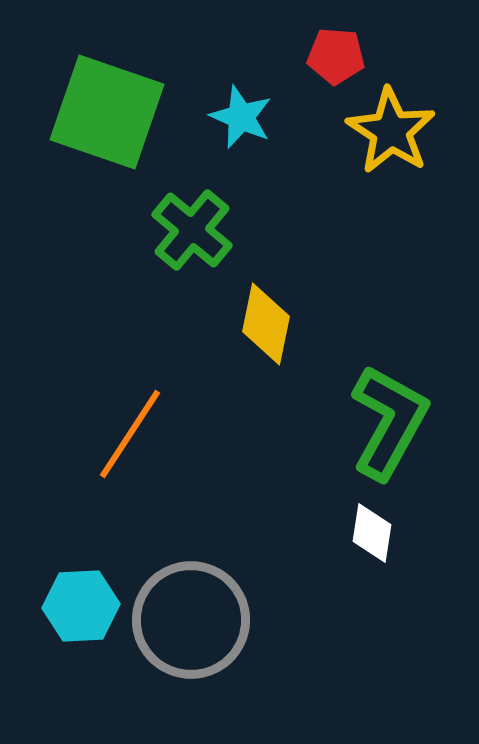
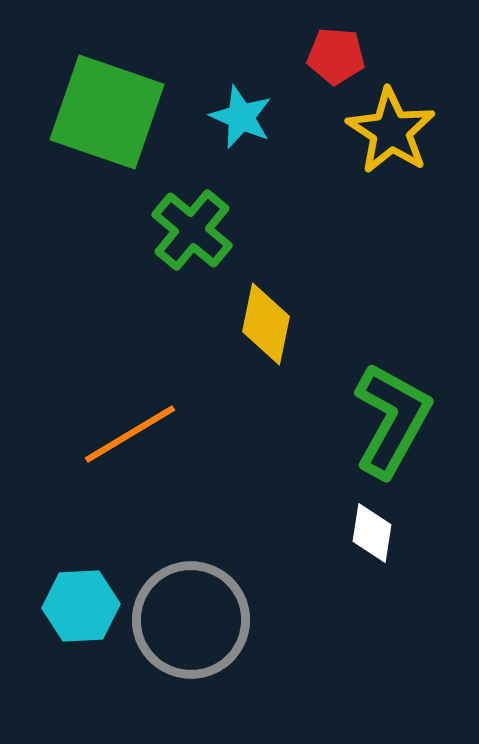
green L-shape: moved 3 px right, 2 px up
orange line: rotated 26 degrees clockwise
